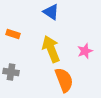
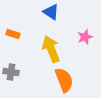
pink star: moved 14 px up
